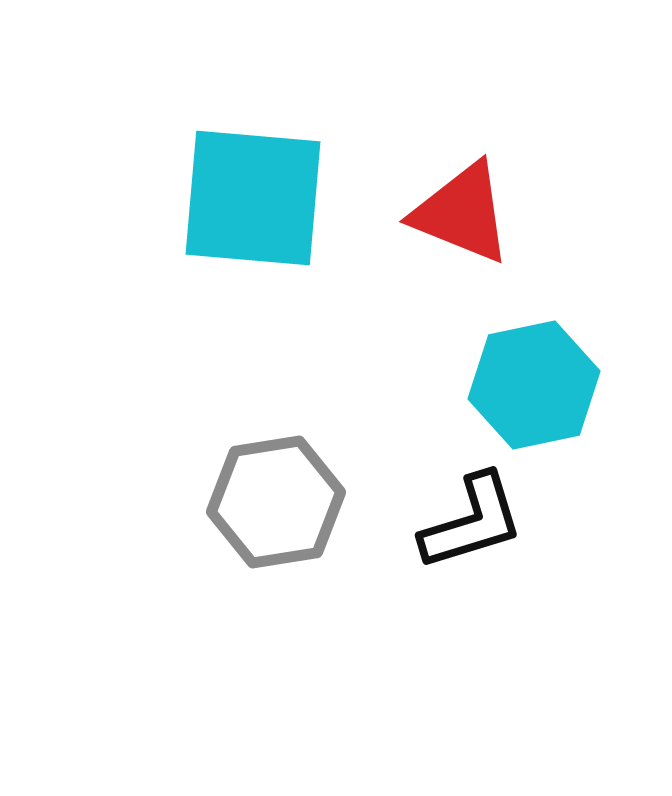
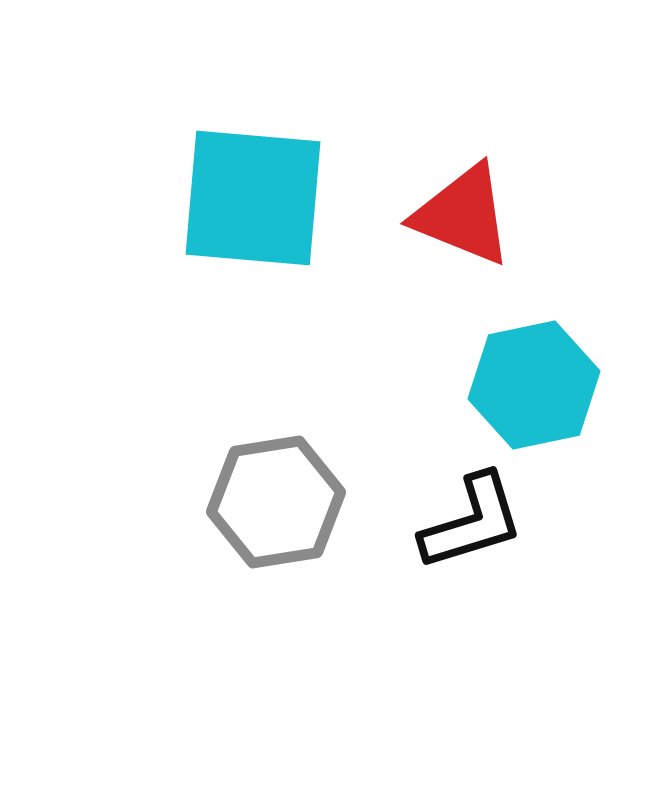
red triangle: moved 1 px right, 2 px down
